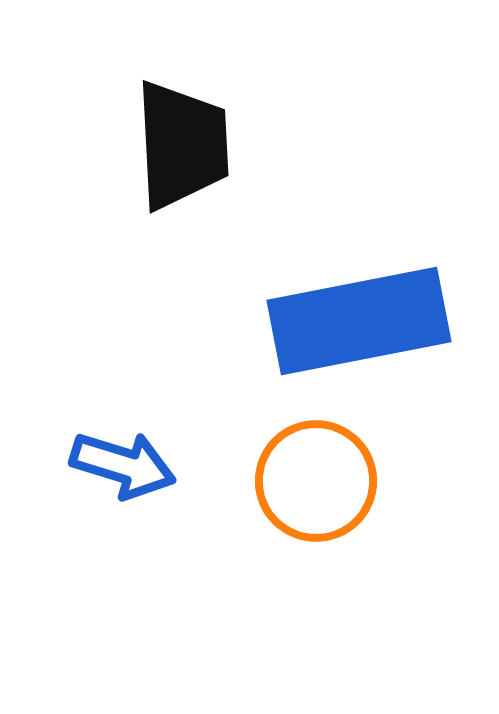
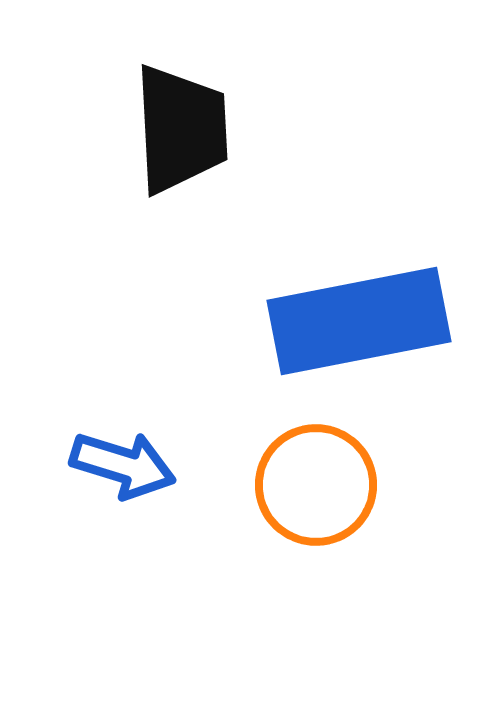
black trapezoid: moved 1 px left, 16 px up
orange circle: moved 4 px down
